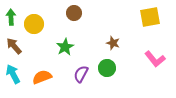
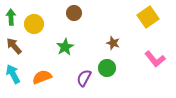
yellow square: moved 2 px left; rotated 25 degrees counterclockwise
purple semicircle: moved 3 px right, 4 px down
